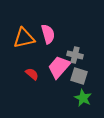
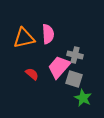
pink semicircle: rotated 12 degrees clockwise
gray square: moved 5 px left, 3 px down
